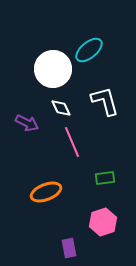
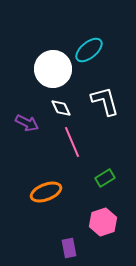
green rectangle: rotated 24 degrees counterclockwise
